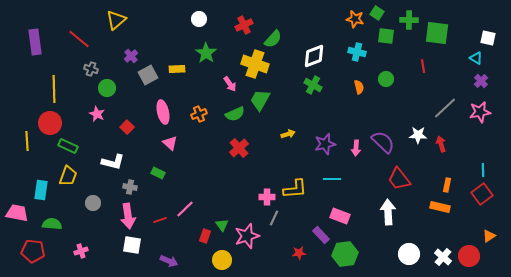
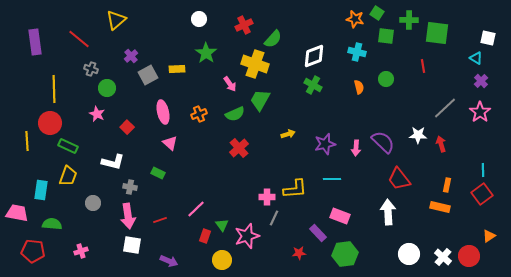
pink star at (480, 112): rotated 25 degrees counterclockwise
pink line at (185, 209): moved 11 px right
purple rectangle at (321, 235): moved 3 px left, 2 px up
